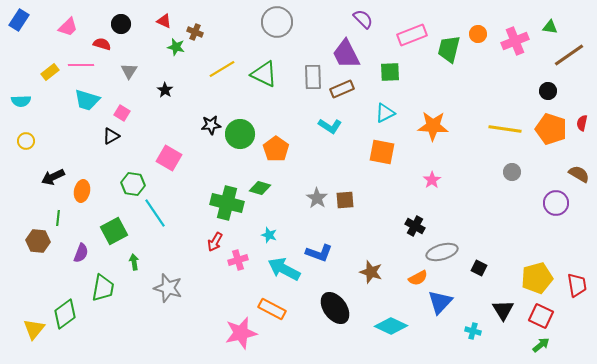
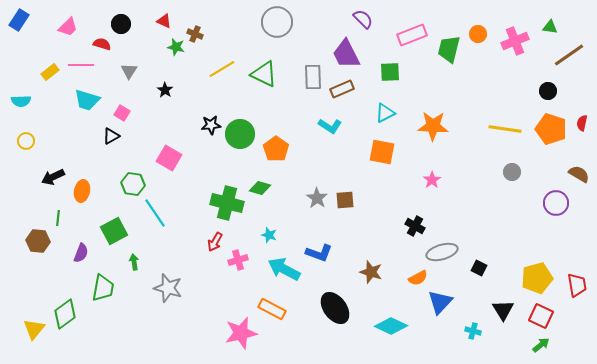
brown cross at (195, 32): moved 2 px down
